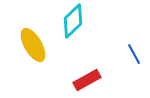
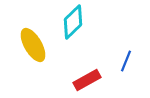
cyan diamond: moved 1 px down
blue line: moved 8 px left, 7 px down; rotated 50 degrees clockwise
